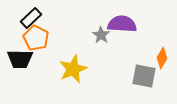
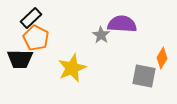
yellow star: moved 1 px left, 1 px up
